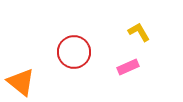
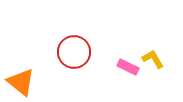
yellow L-shape: moved 14 px right, 27 px down
pink rectangle: rotated 50 degrees clockwise
